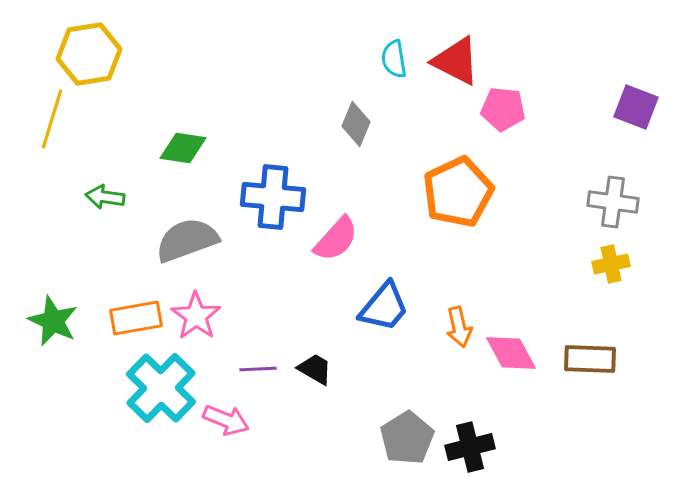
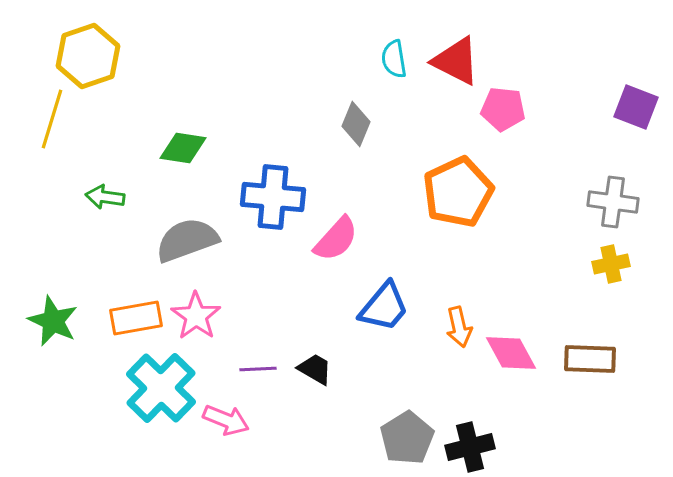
yellow hexagon: moved 1 px left, 2 px down; rotated 10 degrees counterclockwise
